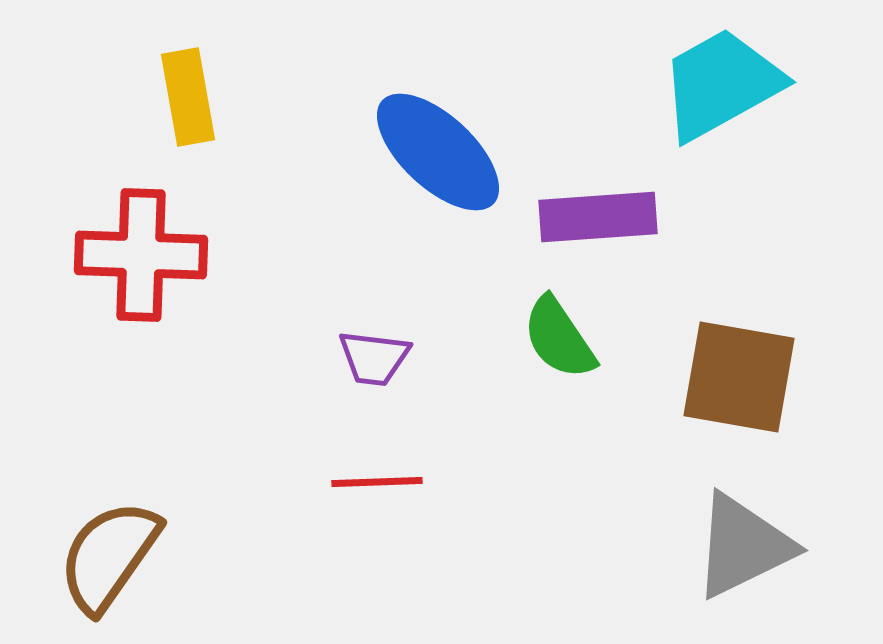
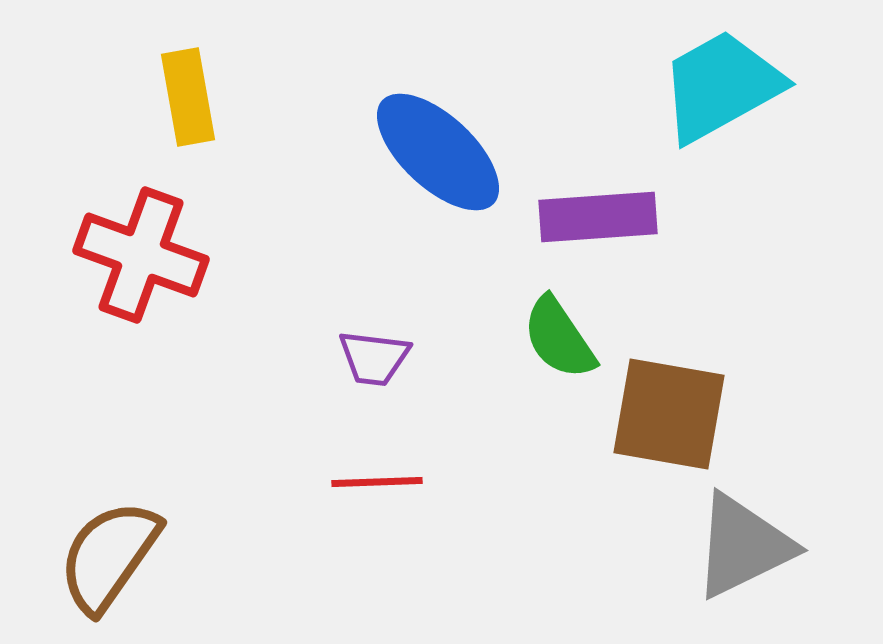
cyan trapezoid: moved 2 px down
red cross: rotated 18 degrees clockwise
brown square: moved 70 px left, 37 px down
